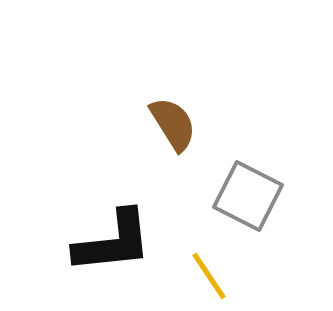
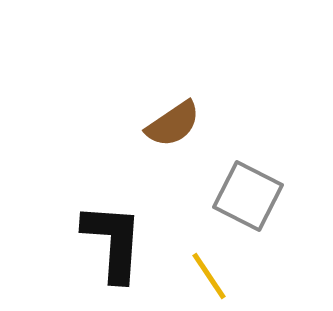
brown semicircle: rotated 88 degrees clockwise
black L-shape: rotated 80 degrees counterclockwise
